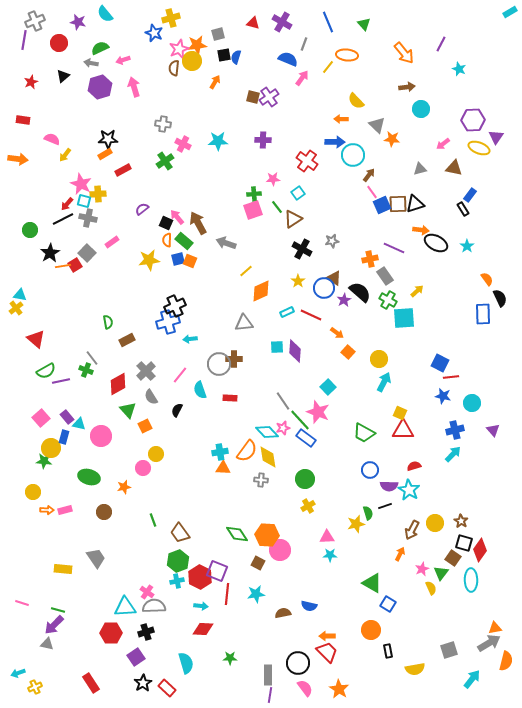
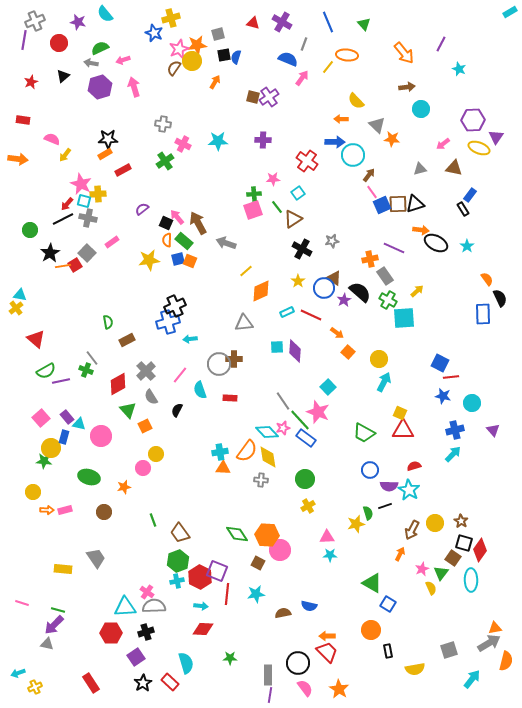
brown semicircle at (174, 68): rotated 28 degrees clockwise
red rectangle at (167, 688): moved 3 px right, 6 px up
